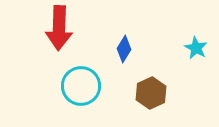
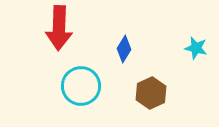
cyan star: rotated 15 degrees counterclockwise
